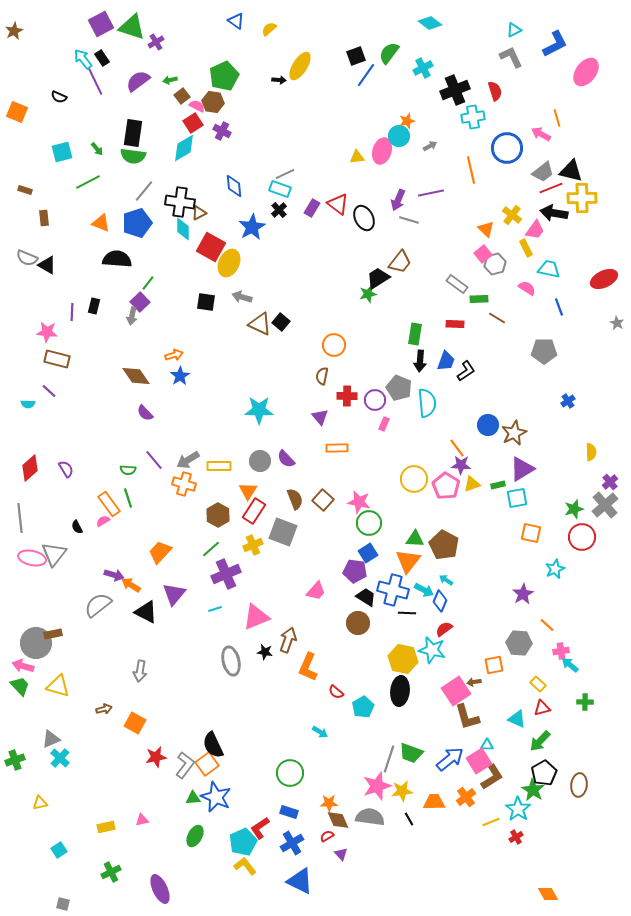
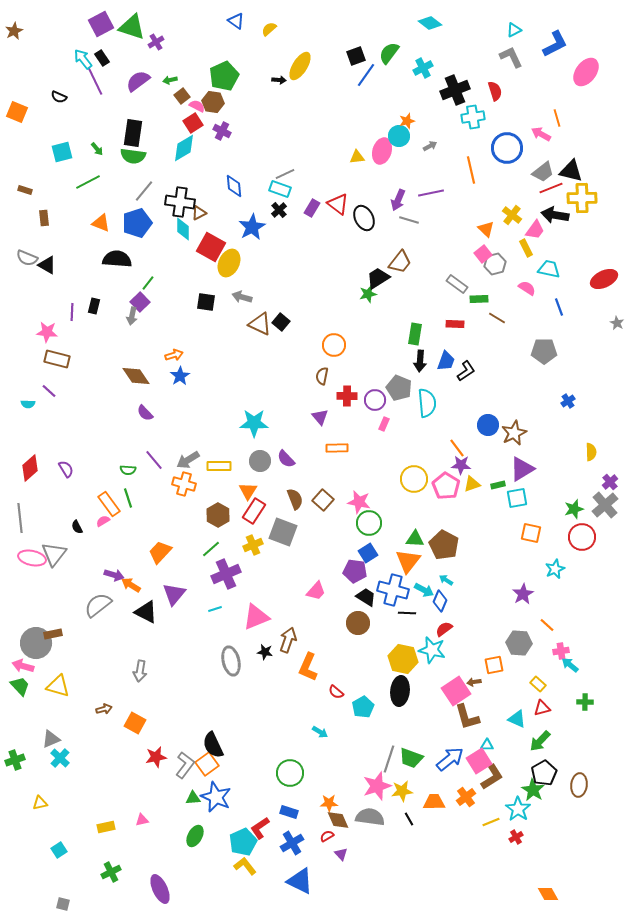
black arrow at (554, 213): moved 1 px right, 2 px down
cyan star at (259, 410): moved 5 px left, 13 px down
green trapezoid at (411, 753): moved 5 px down
